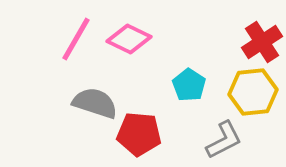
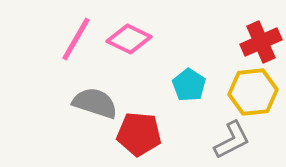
red cross: moved 1 px left; rotated 9 degrees clockwise
gray L-shape: moved 8 px right
